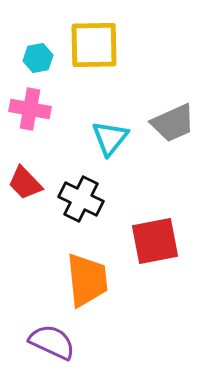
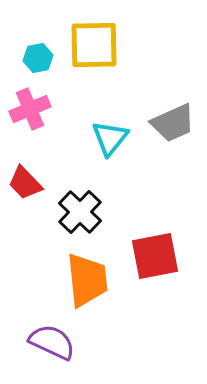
pink cross: rotated 33 degrees counterclockwise
black cross: moved 1 px left, 13 px down; rotated 18 degrees clockwise
red square: moved 15 px down
